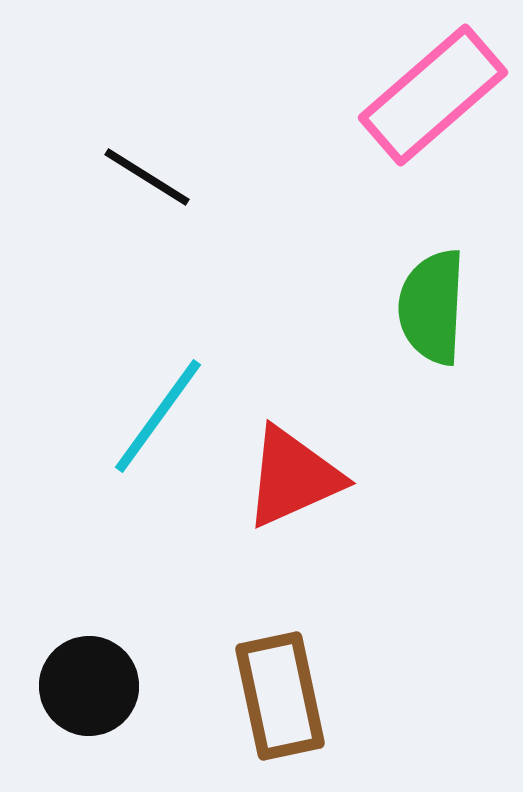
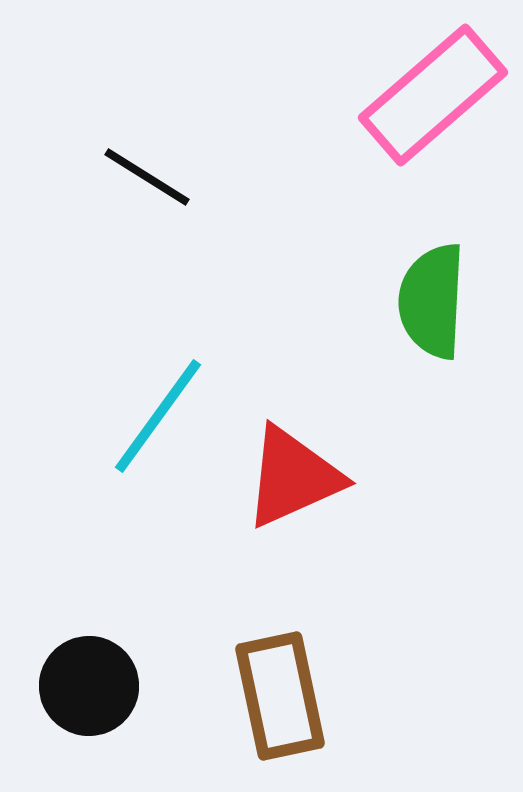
green semicircle: moved 6 px up
